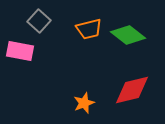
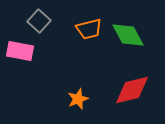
green diamond: rotated 24 degrees clockwise
orange star: moved 6 px left, 4 px up
